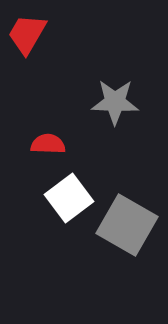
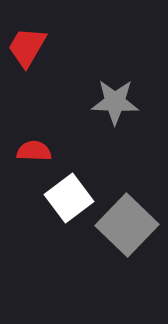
red trapezoid: moved 13 px down
red semicircle: moved 14 px left, 7 px down
gray square: rotated 14 degrees clockwise
